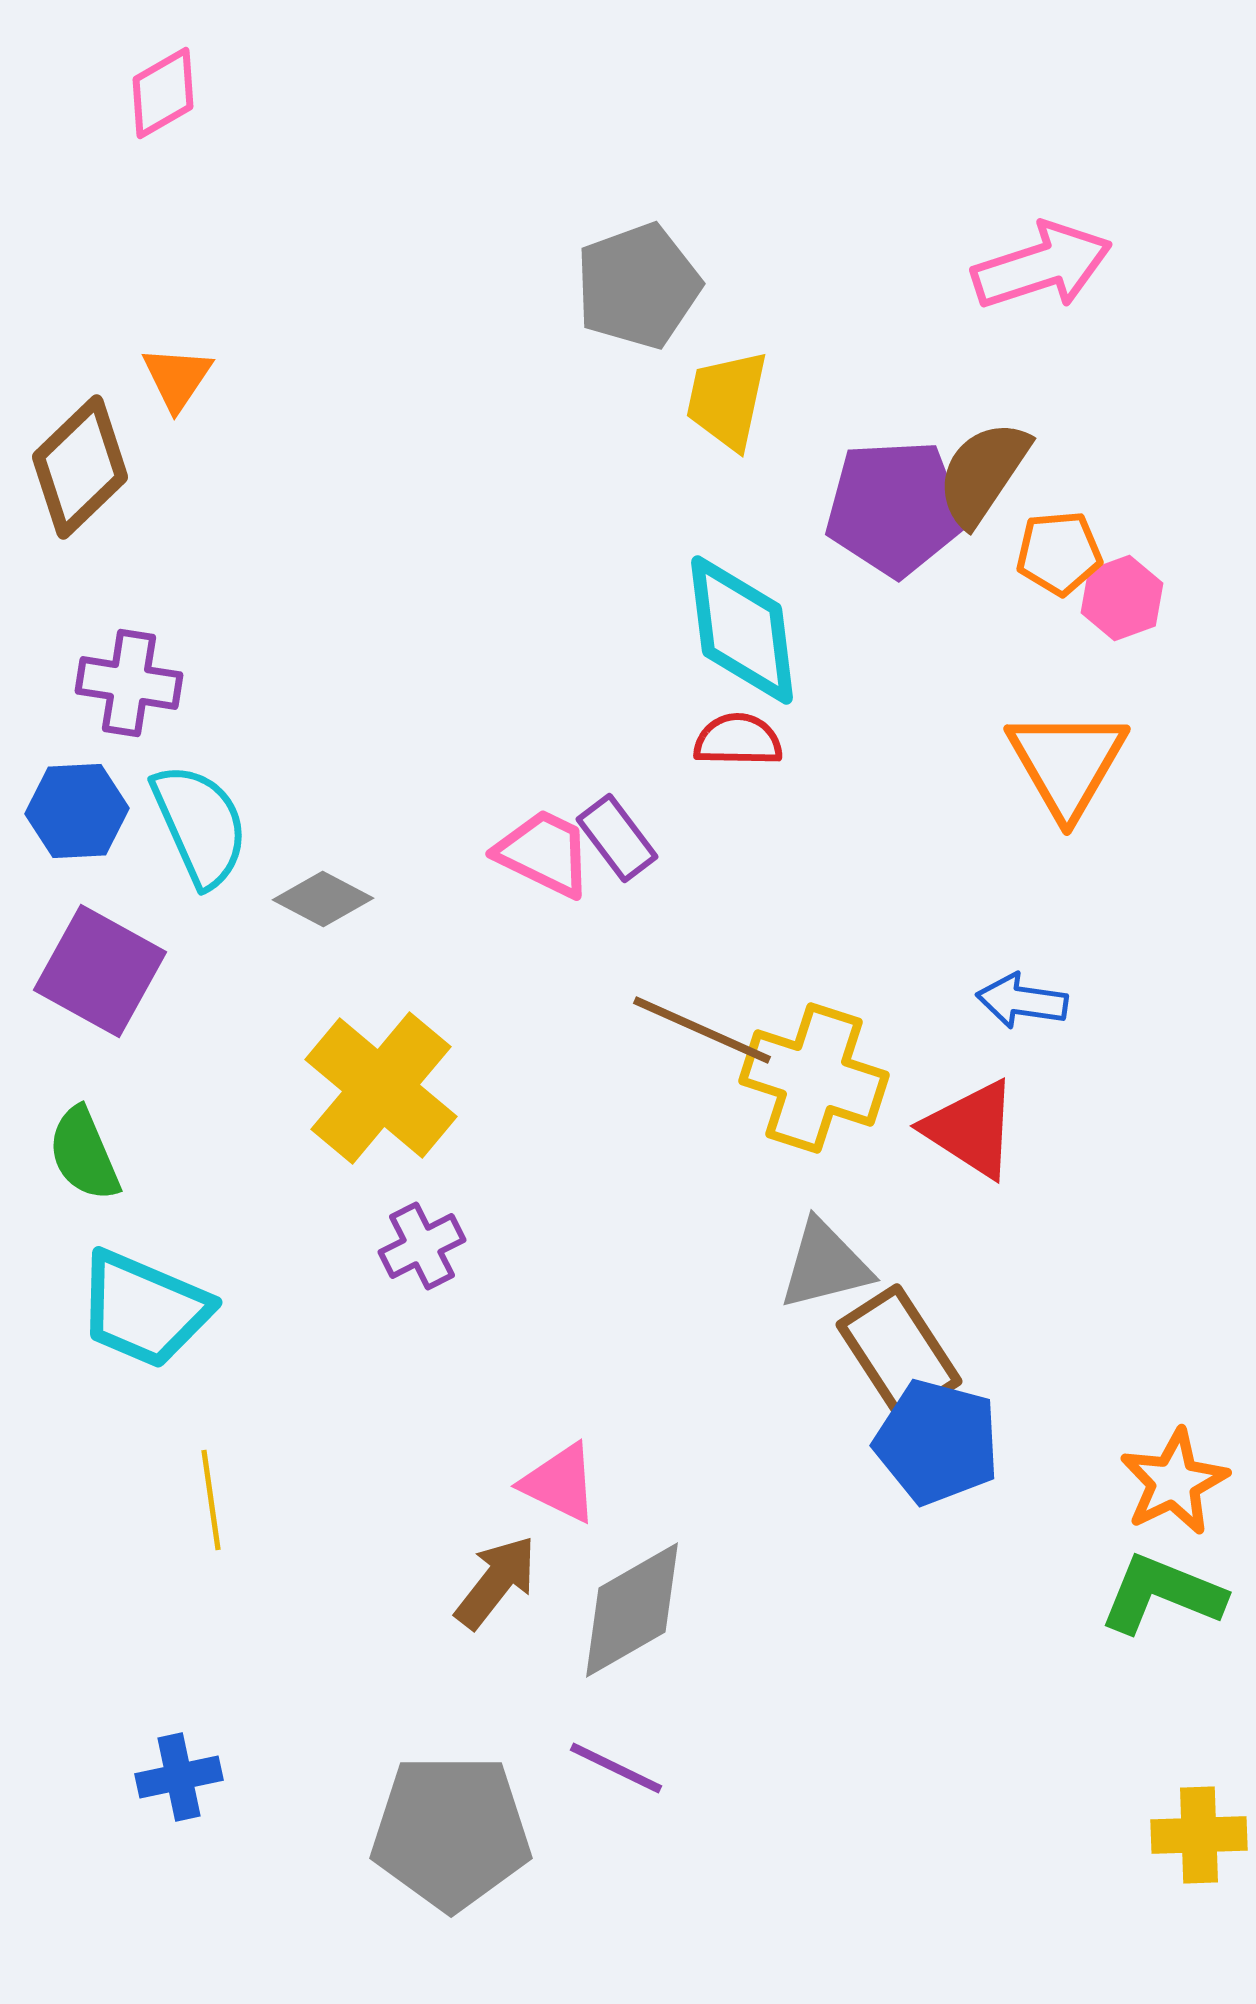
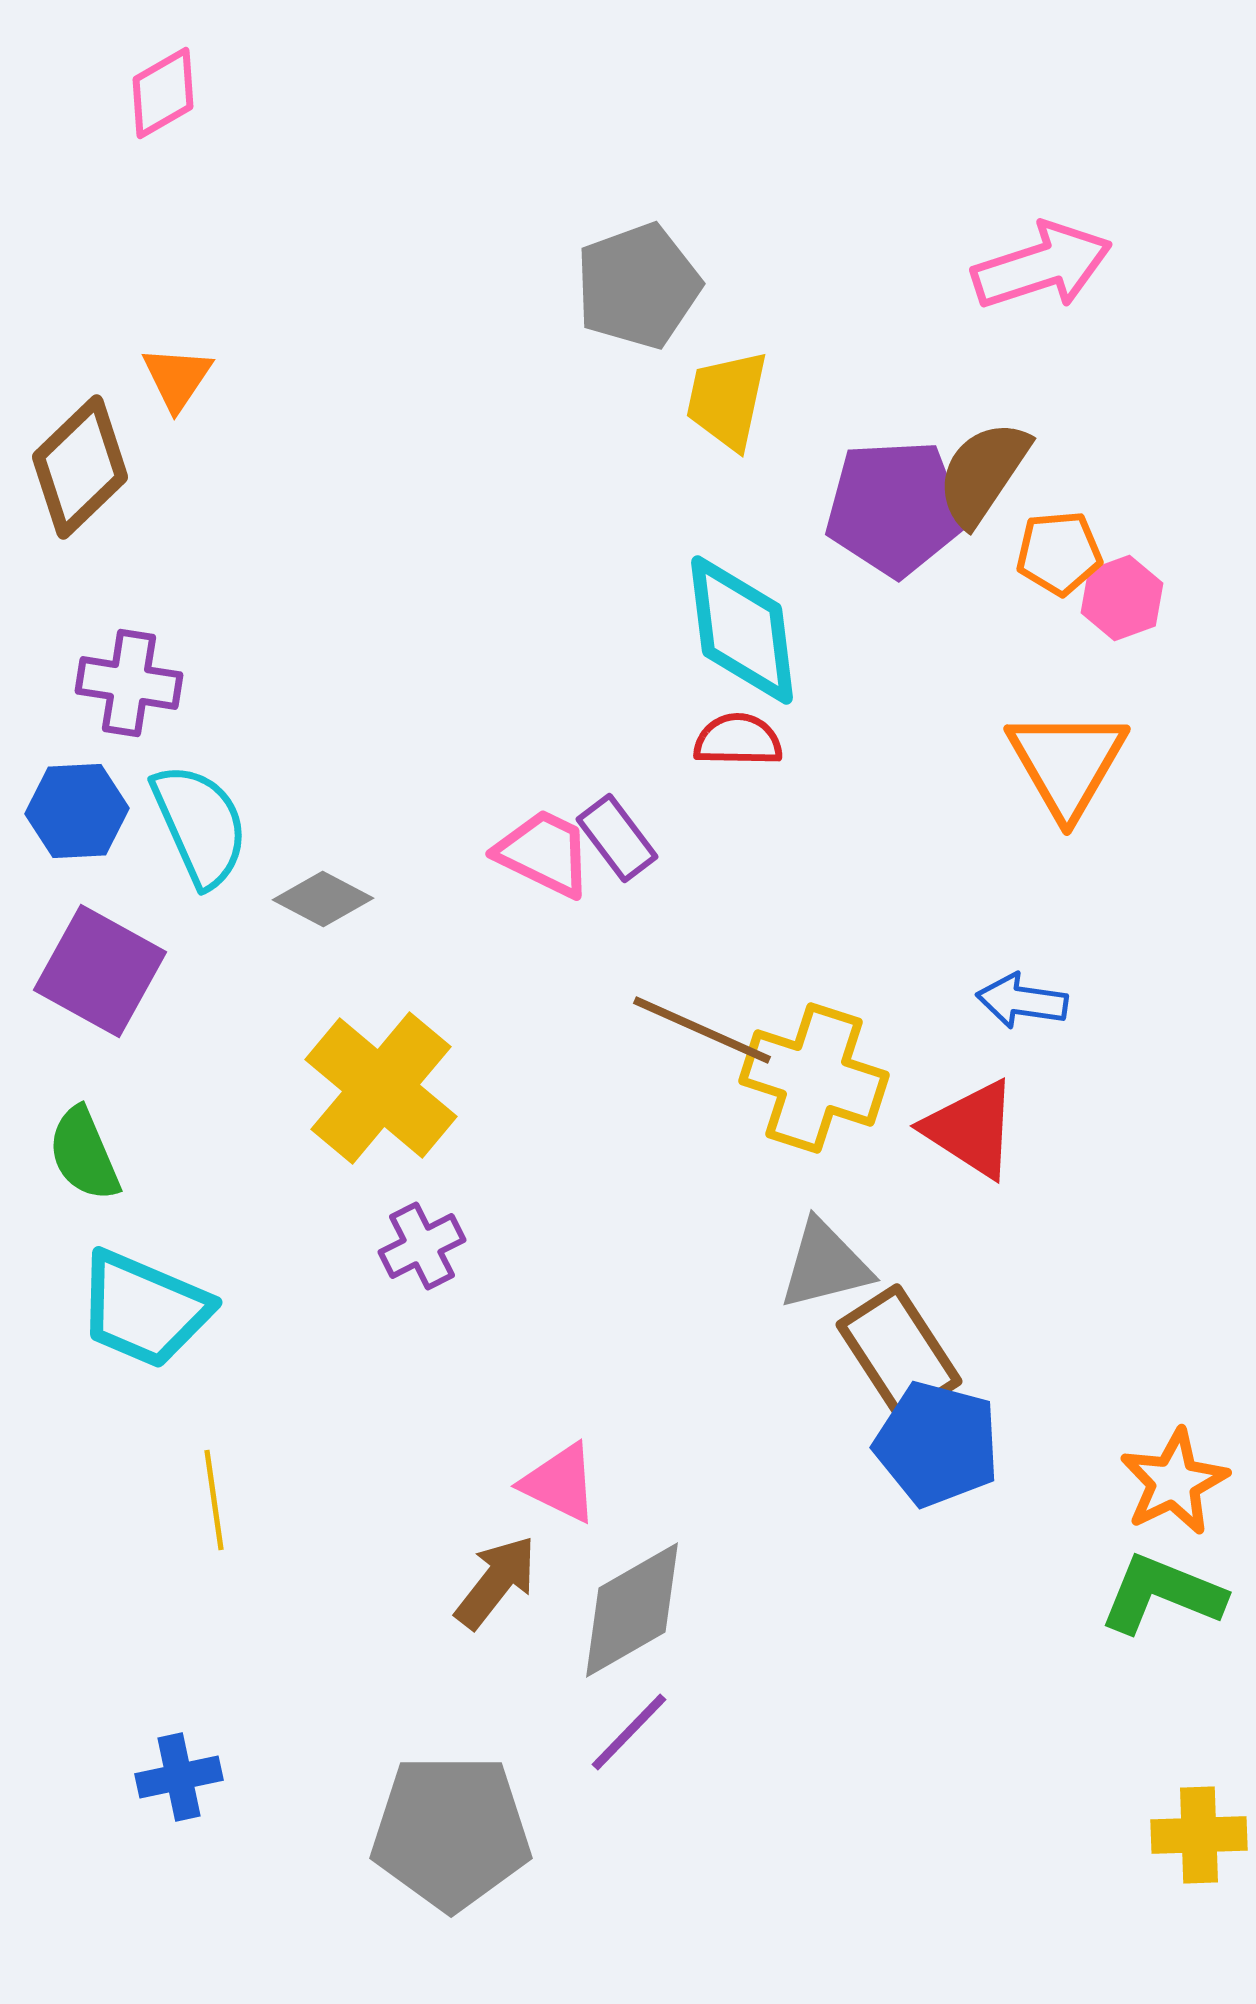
blue pentagon at (937, 1442): moved 2 px down
yellow line at (211, 1500): moved 3 px right
purple line at (616, 1768): moved 13 px right, 36 px up; rotated 72 degrees counterclockwise
